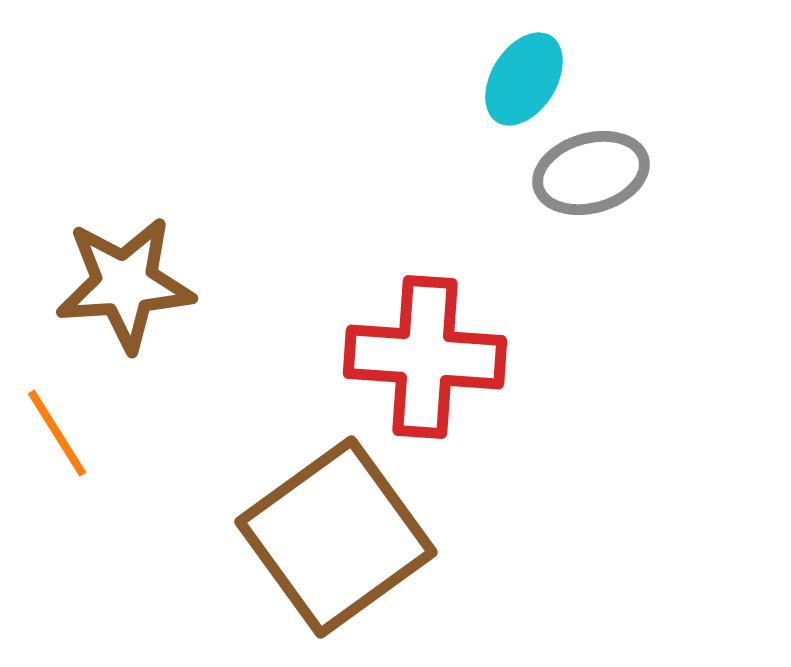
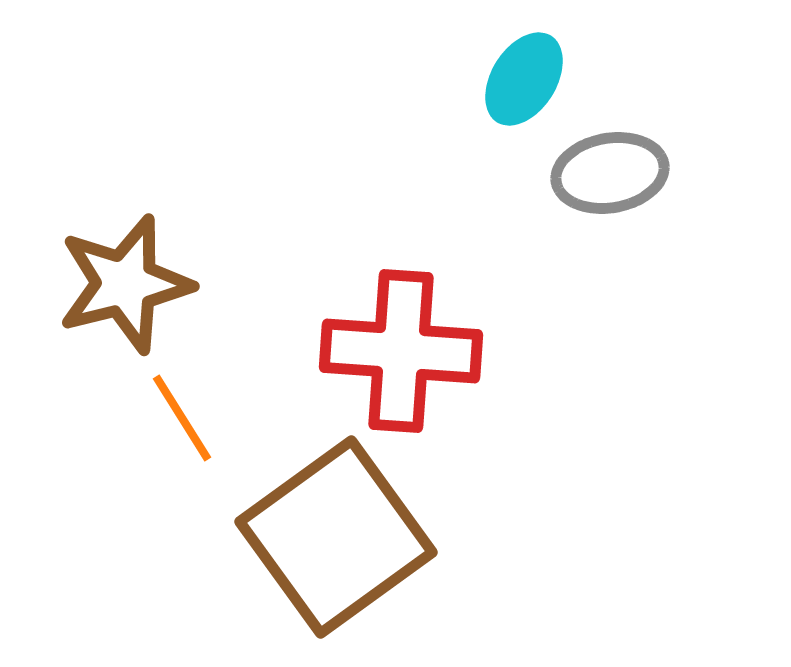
gray ellipse: moved 19 px right; rotated 6 degrees clockwise
brown star: rotated 10 degrees counterclockwise
red cross: moved 24 px left, 6 px up
orange line: moved 125 px right, 15 px up
